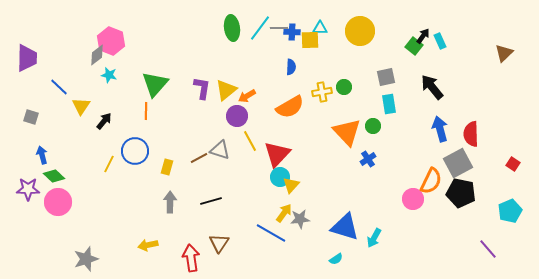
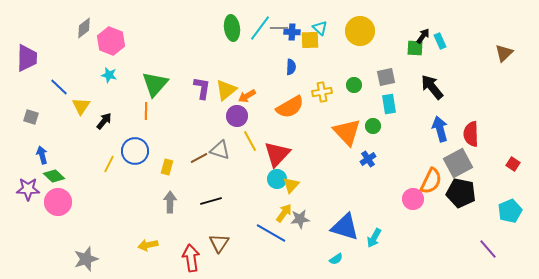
cyan triangle at (320, 28): rotated 42 degrees clockwise
green square at (414, 46): moved 1 px right, 2 px down; rotated 36 degrees counterclockwise
gray diamond at (97, 55): moved 13 px left, 27 px up
green circle at (344, 87): moved 10 px right, 2 px up
cyan circle at (280, 177): moved 3 px left, 2 px down
